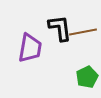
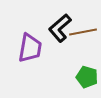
black L-shape: rotated 124 degrees counterclockwise
green pentagon: rotated 30 degrees counterclockwise
